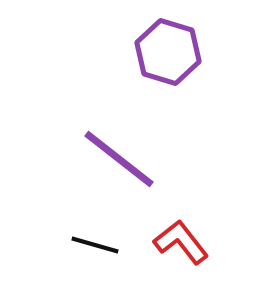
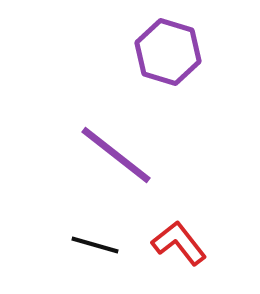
purple line: moved 3 px left, 4 px up
red L-shape: moved 2 px left, 1 px down
